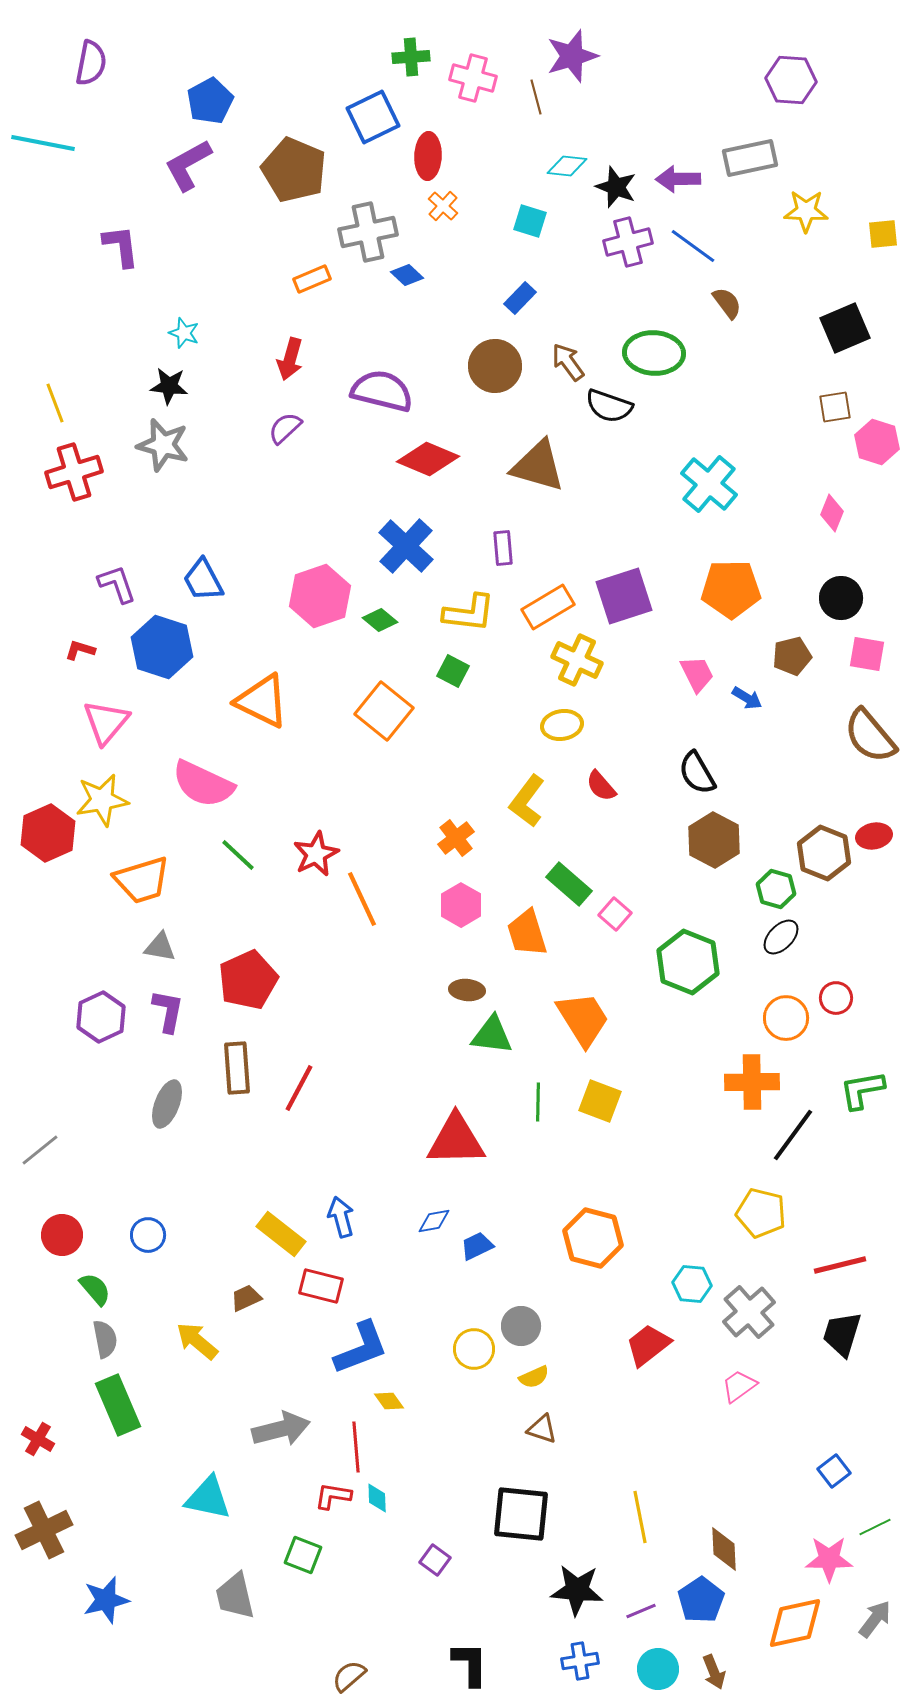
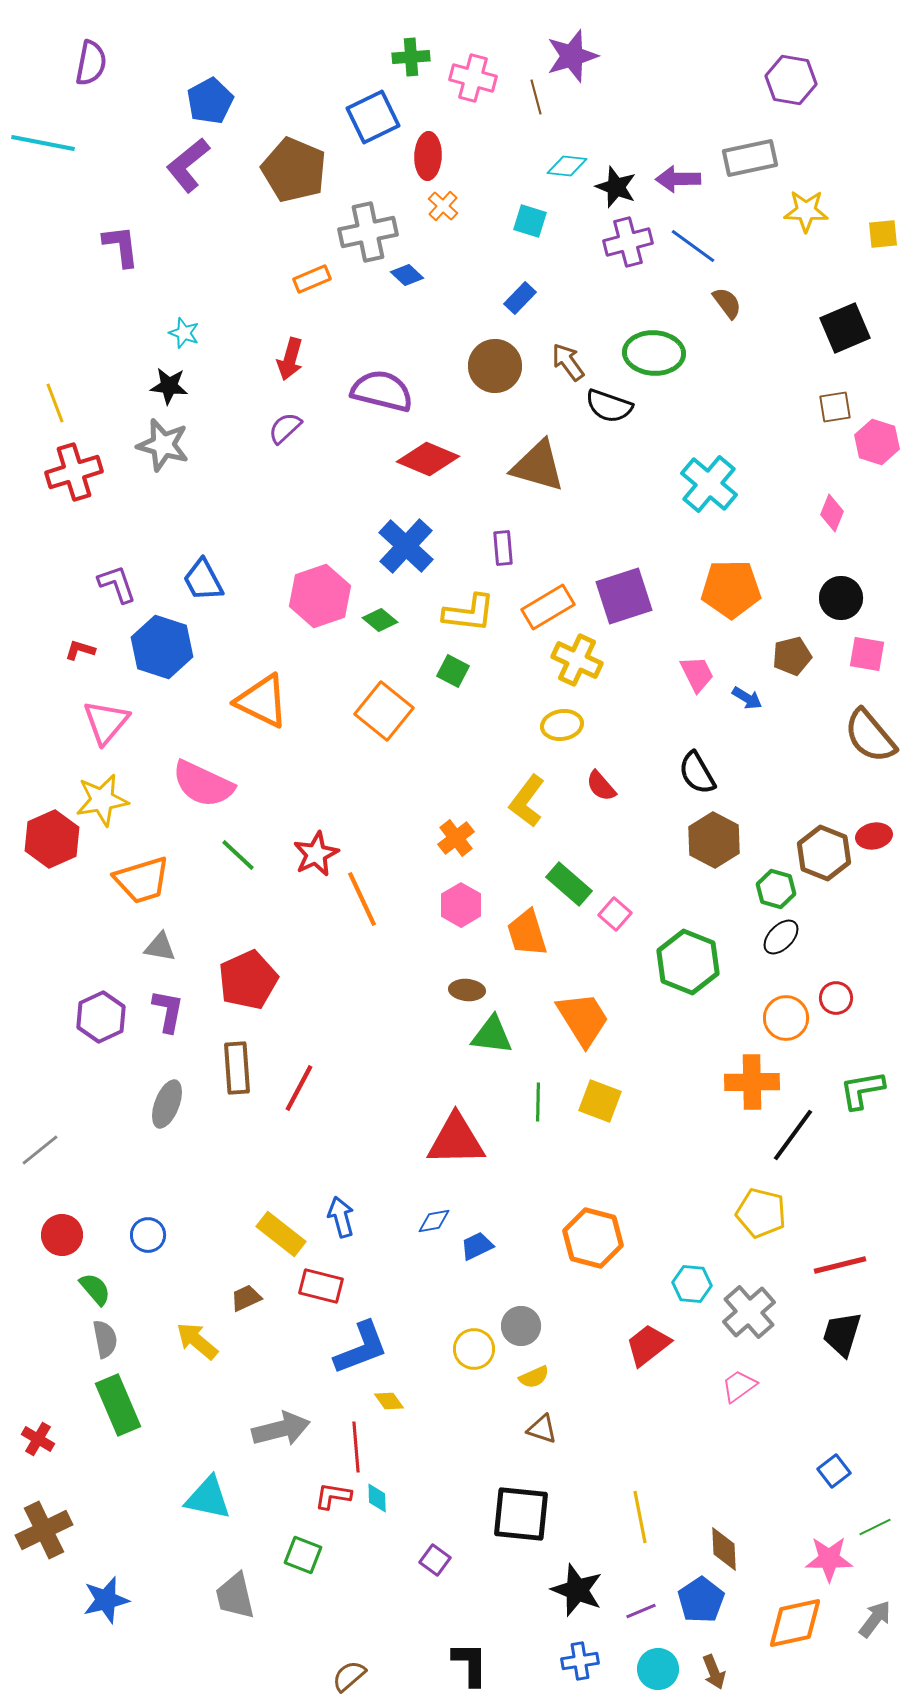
purple hexagon at (791, 80): rotated 6 degrees clockwise
purple L-shape at (188, 165): rotated 10 degrees counterclockwise
red hexagon at (48, 833): moved 4 px right, 6 px down
black star at (577, 1590): rotated 16 degrees clockwise
